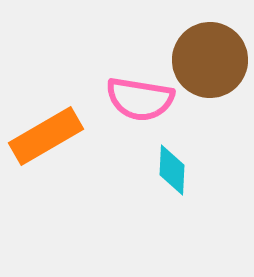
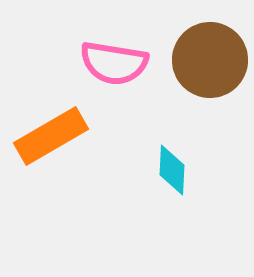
pink semicircle: moved 26 px left, 36 px up
orange rectangle: moved 5 px right
